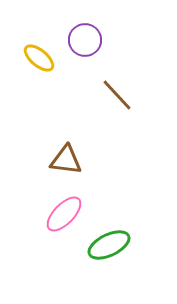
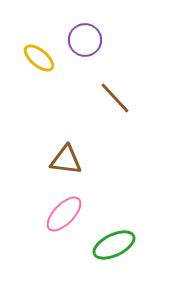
brown line: moved 2 px left, 3 px down
green ellipse: moved 5 px right
